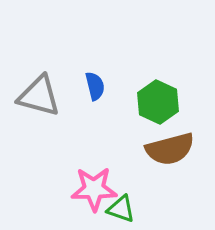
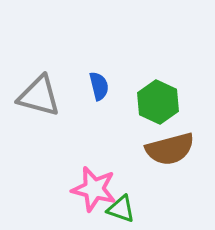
blue semicircle: moved 4 px right
pink star: rotated 15 degrees clockwise
